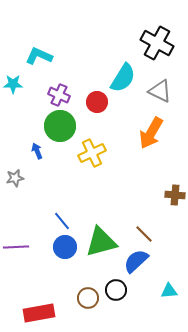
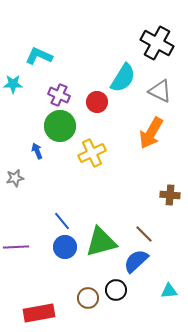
brown cross: moved 5 px left
